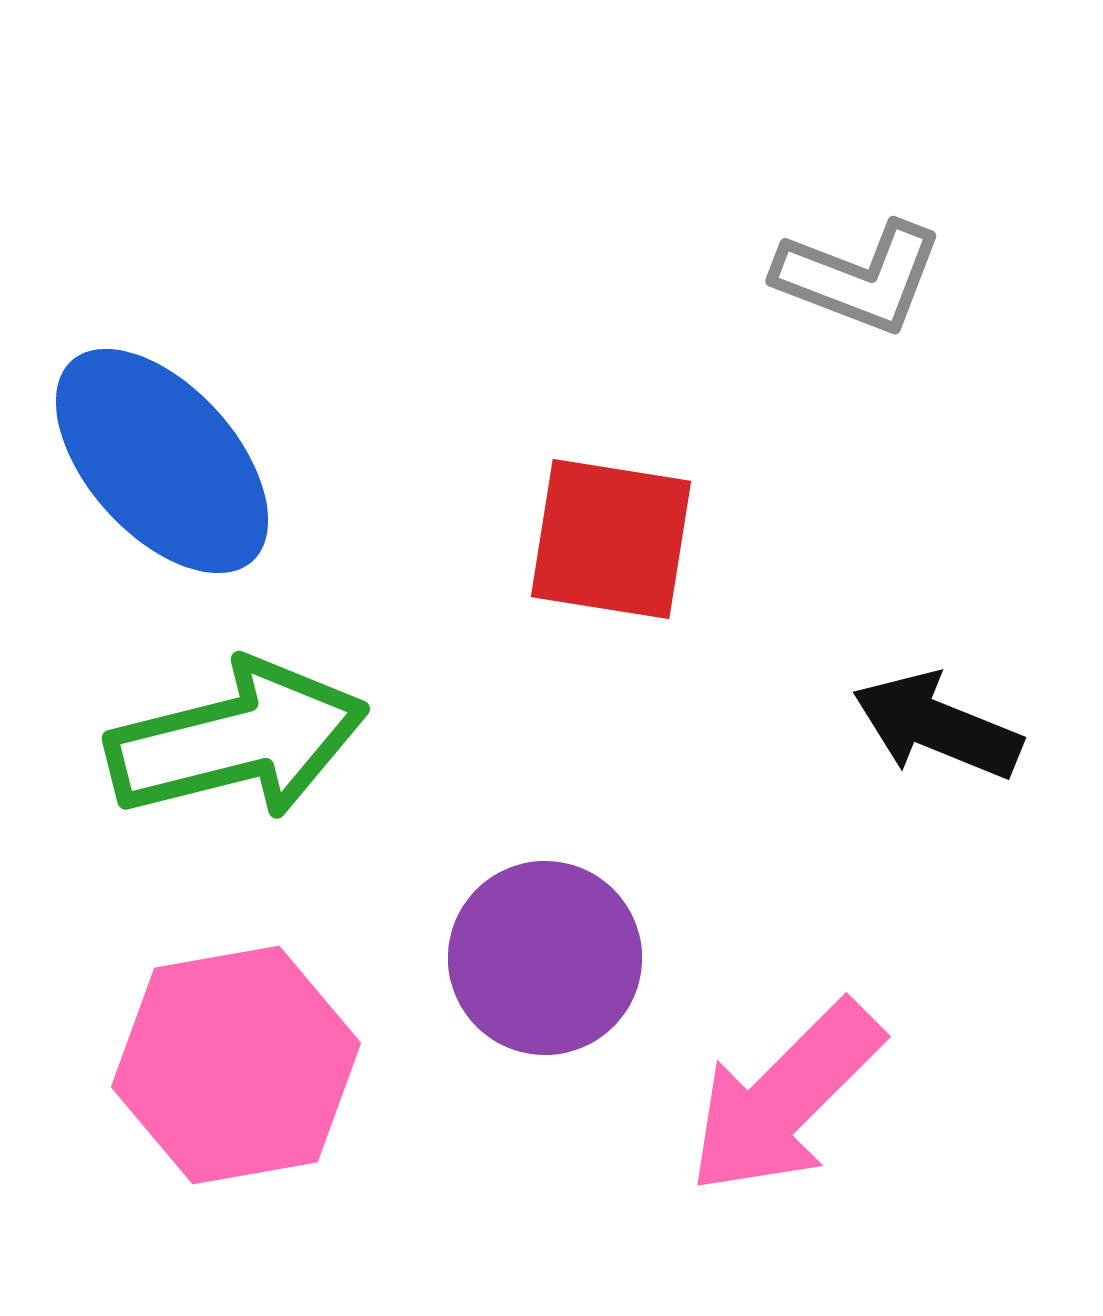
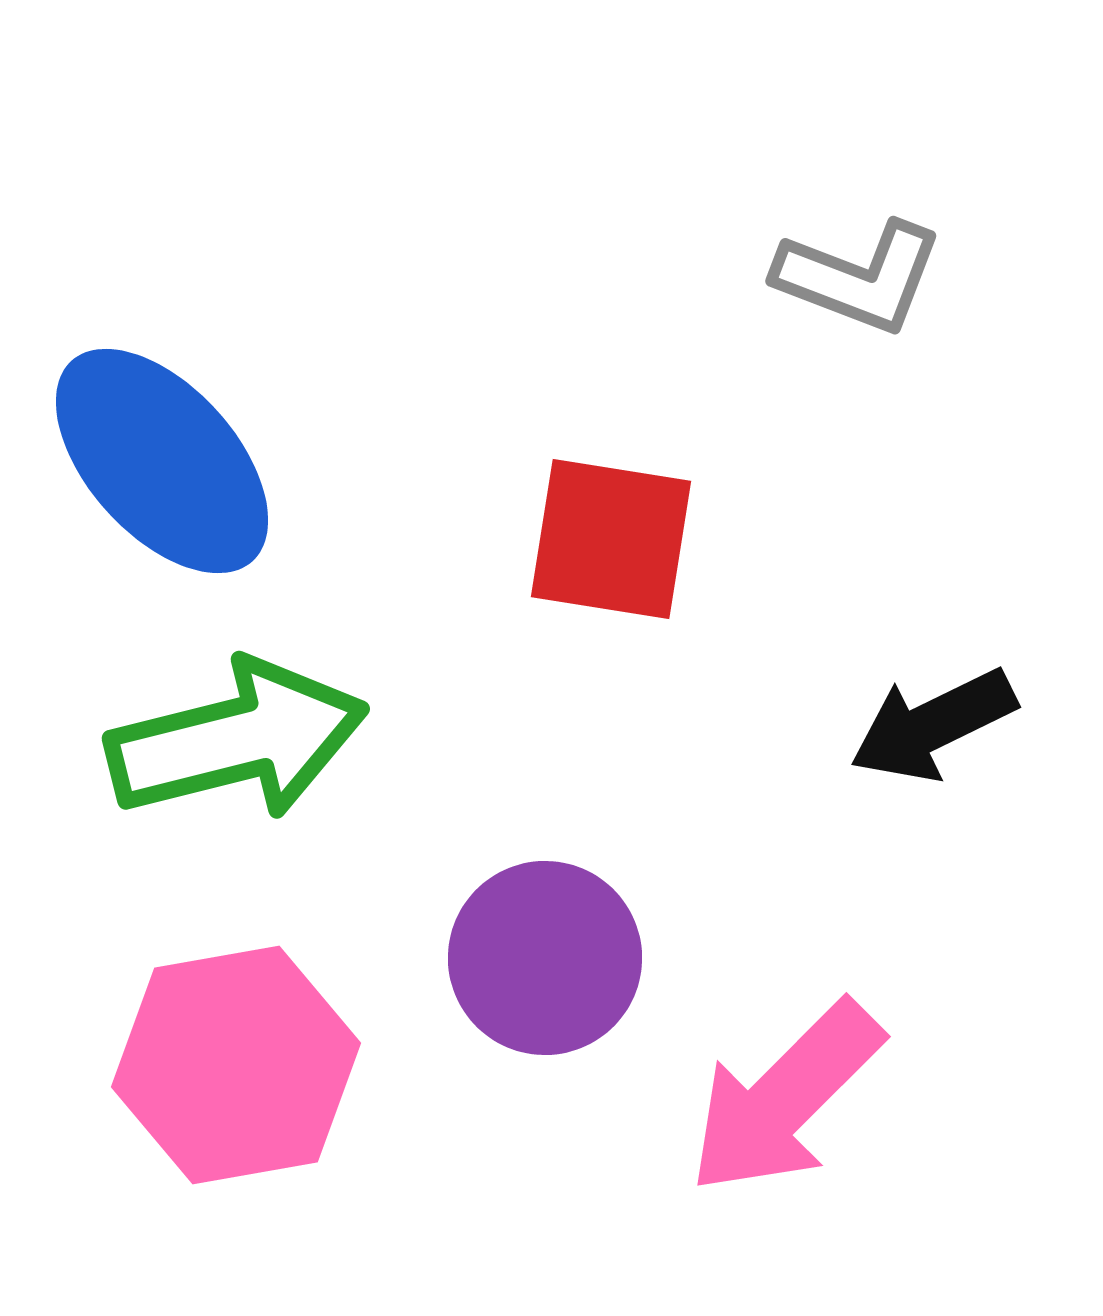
black arrow: moved 4 px left, 1 px up; rotated 48 degrees counterclockwise
